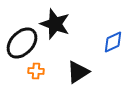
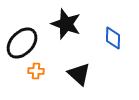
black star: moved 11 px right
blue diamond: moved 4 px up; rotated 65 degrees counterclockwise
black triangle: moved 1 px right, 2 px down; rotated 45 degrees counterclockwise
